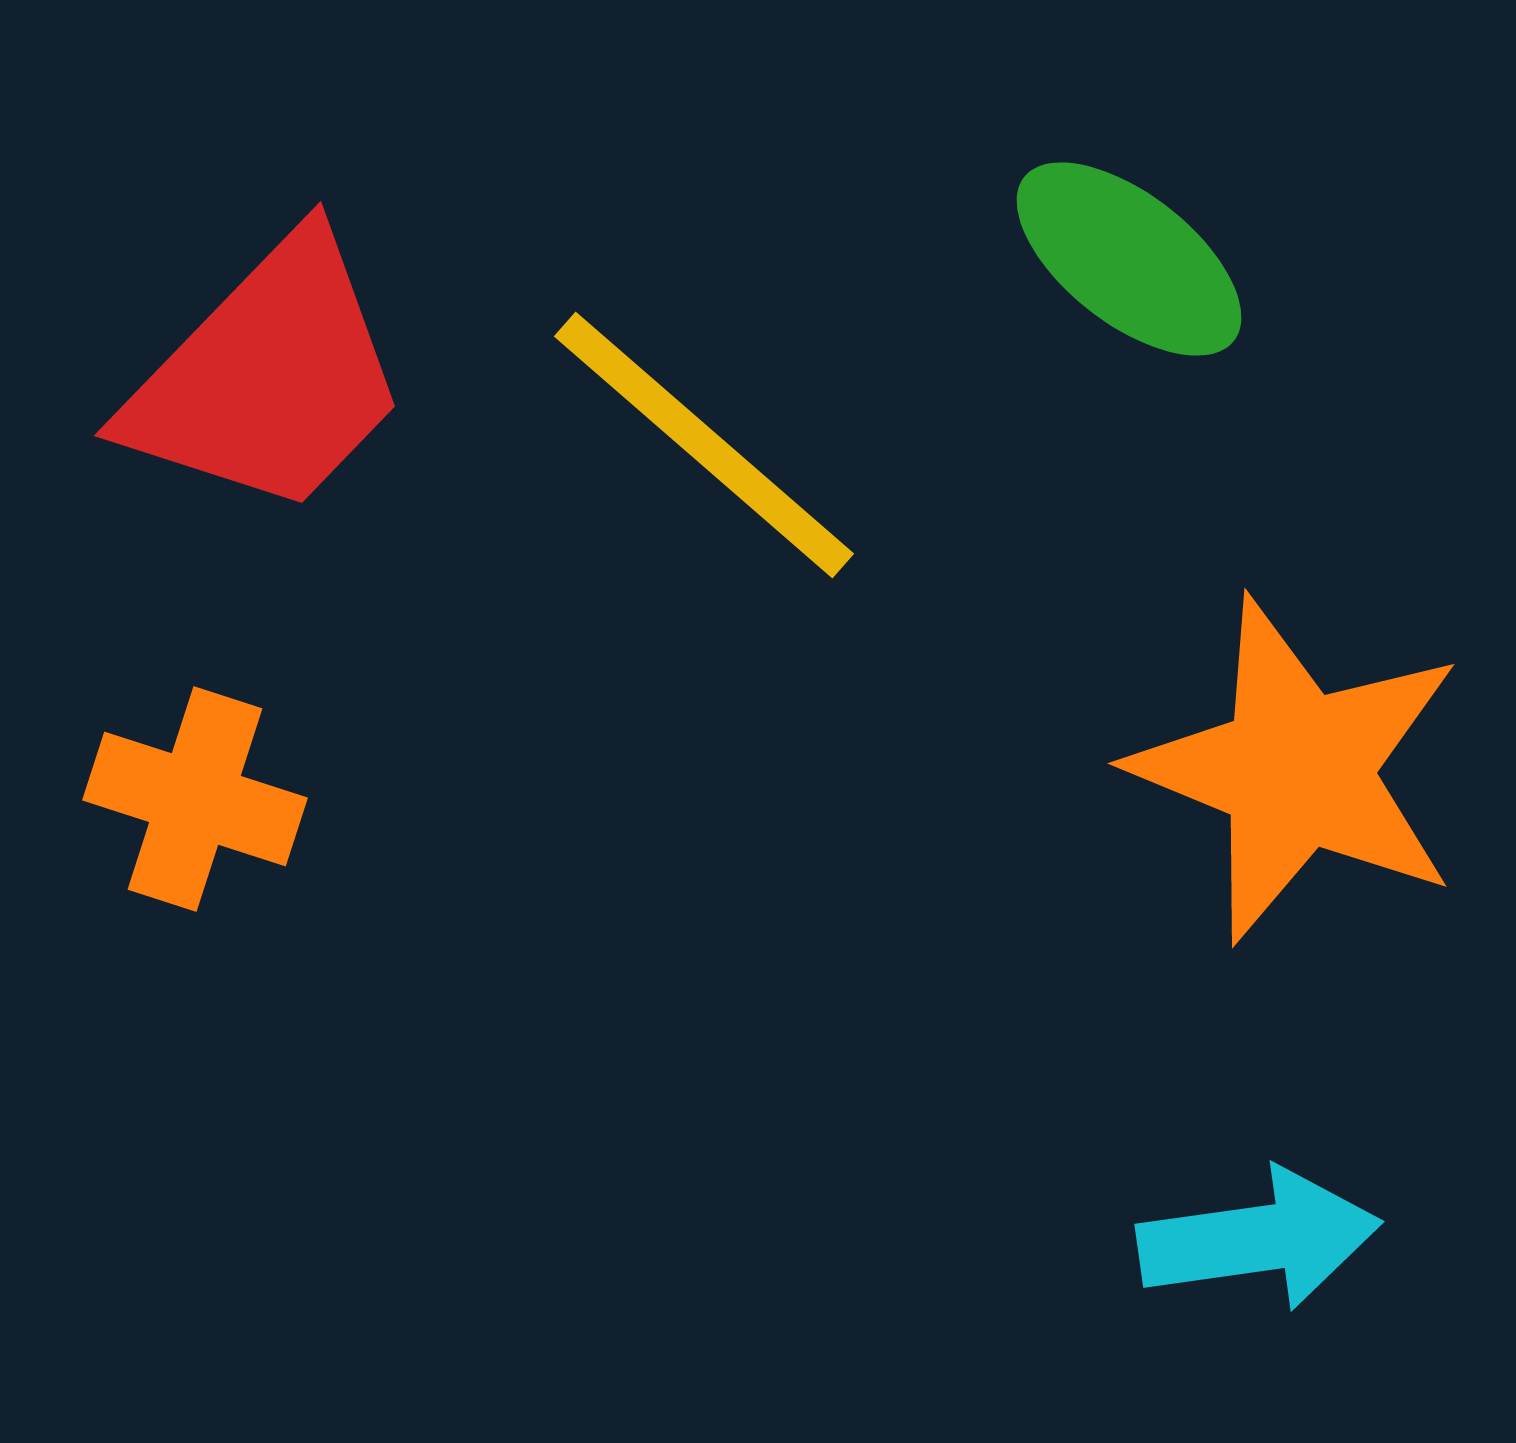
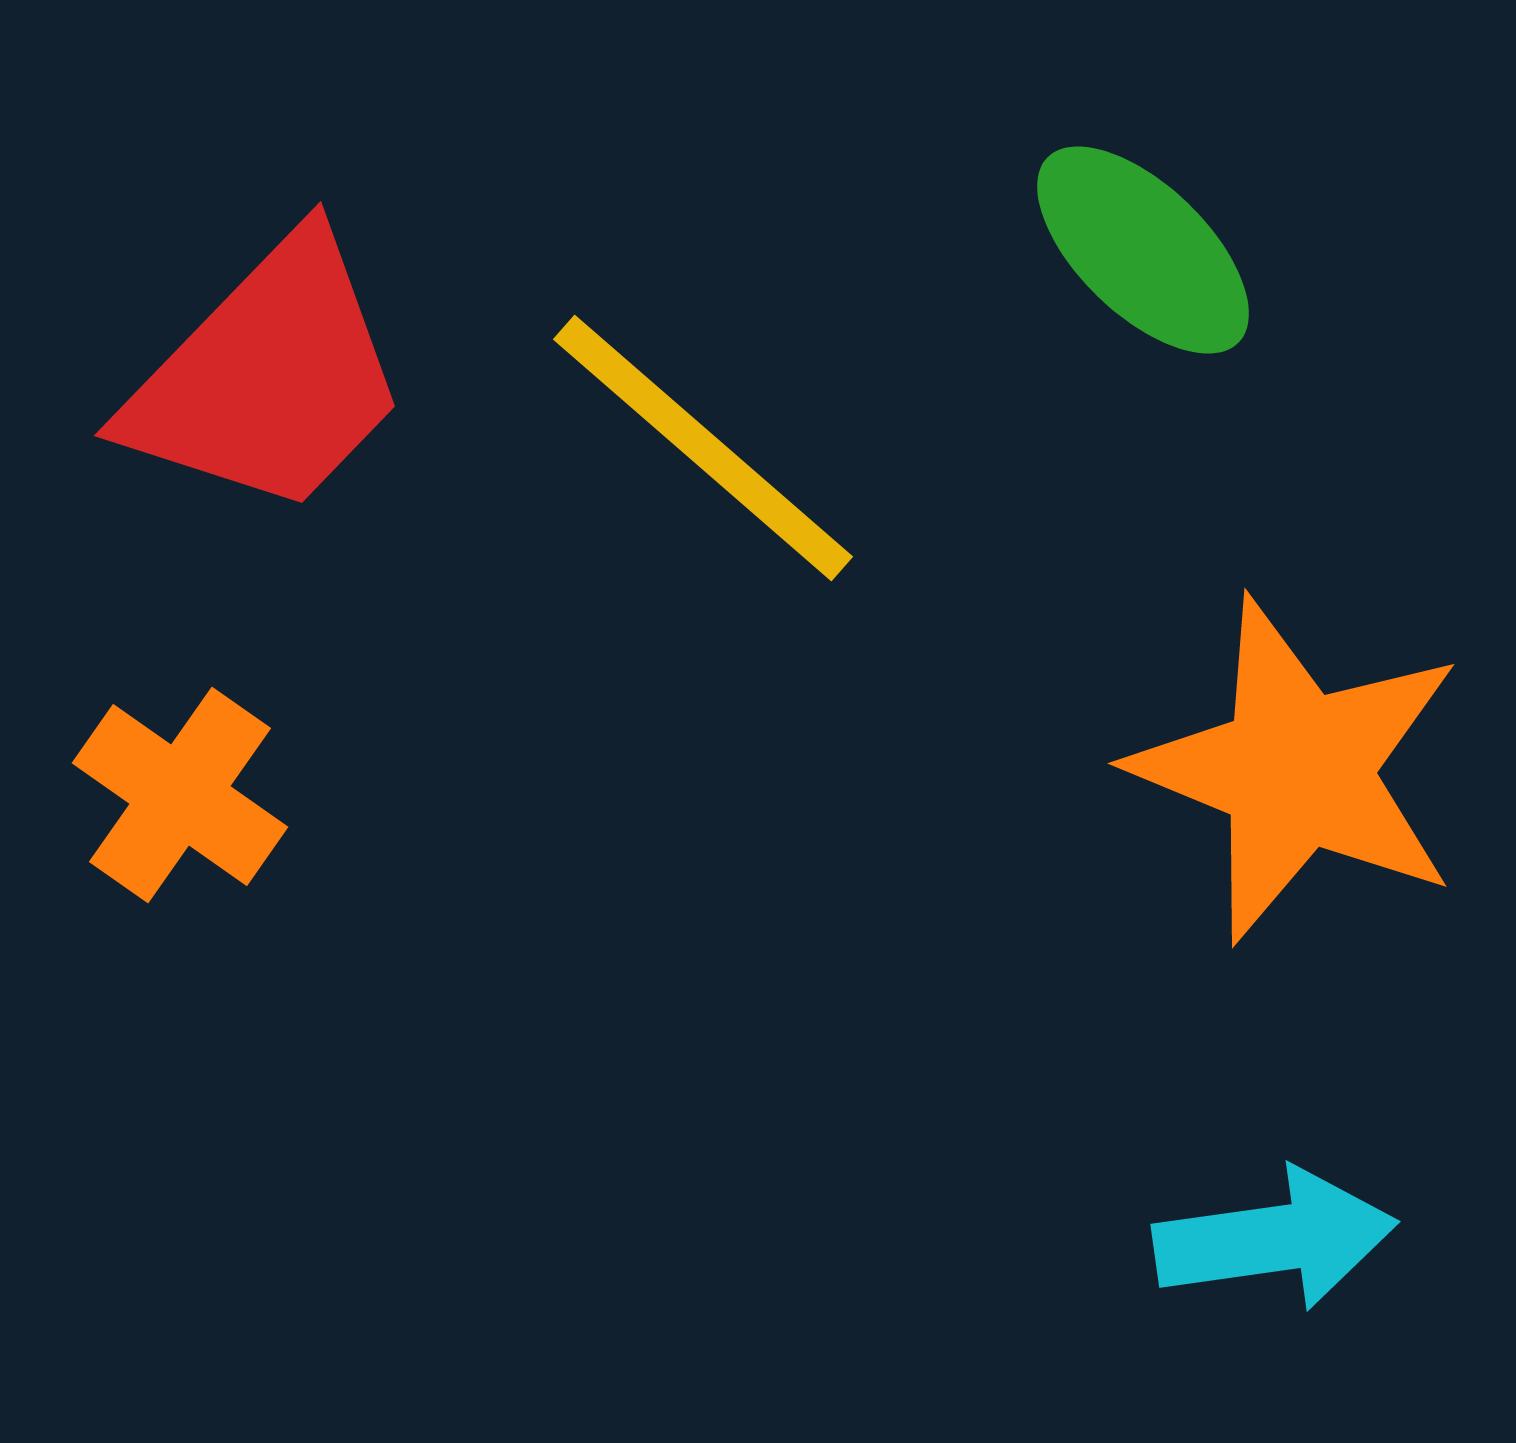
green ellipse: moved 14 px right, 9 px up; rotated 6 degrees clockwise
yellow line: moved 1 px left, 3 px down
orange cross: moved 15 px left, 4 px up; rotated 17 degrees clockwise
cyan arrow: moved 16 px right
